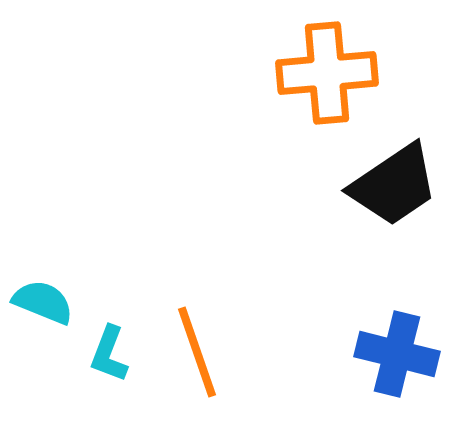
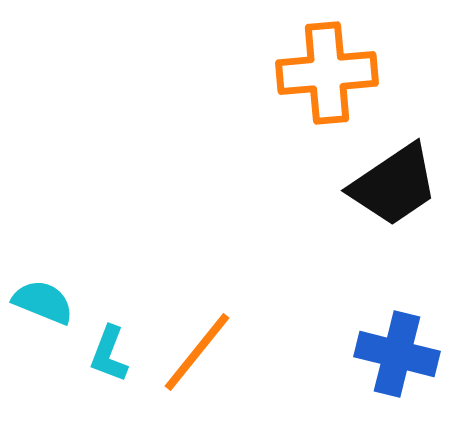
orange line: rotated 58 degrees clockwise
